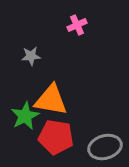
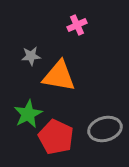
orange triangle: moved 8 px right, 24 px up
green star: moved 3 px right, 2 px up
red pentagon: rotated 16 degrees clockwise
gray ellipse: moved 18 px up
